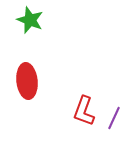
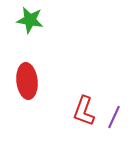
green star: rotated 12 degrees counterclockwise
purple line: moved 1 px up
